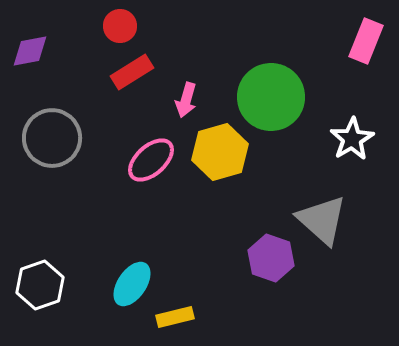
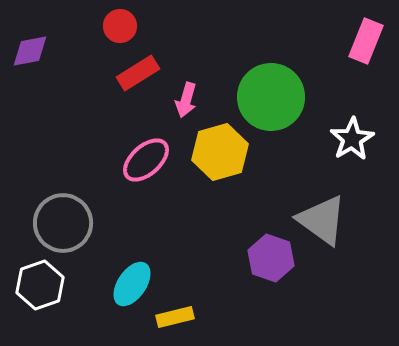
red rectangle: moved 6 px right, 1 px down
gray circle: moved 11 px right, 85 px down
pink ellipse: moved 5 px left
gray triangle: rotated 6 degrees counterclockwise
